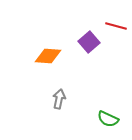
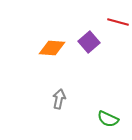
red line: moved 2 px right, 4 px up
orange diamond: moved 4 px right, 8 px up
